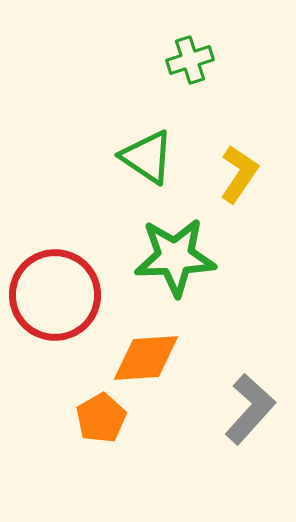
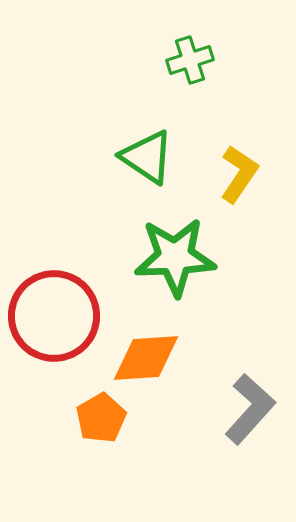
red circle: moved 1 px left, 21 px down
